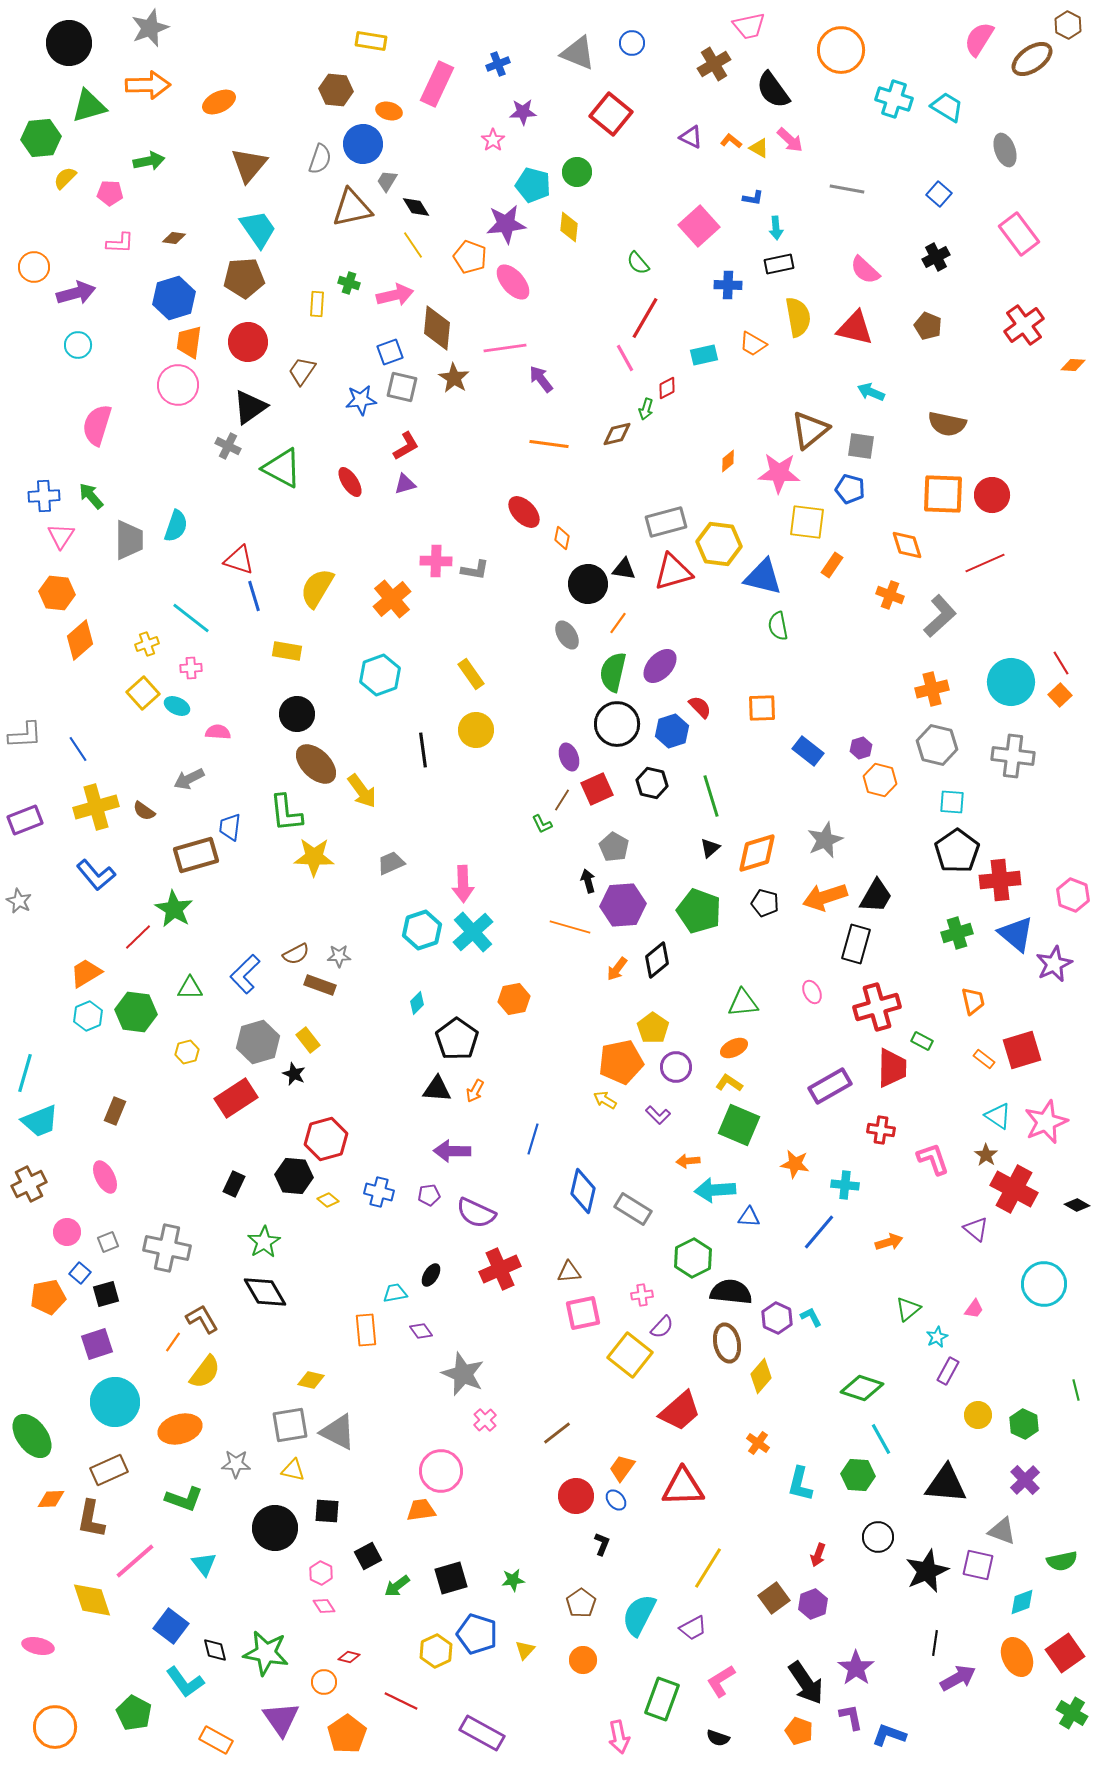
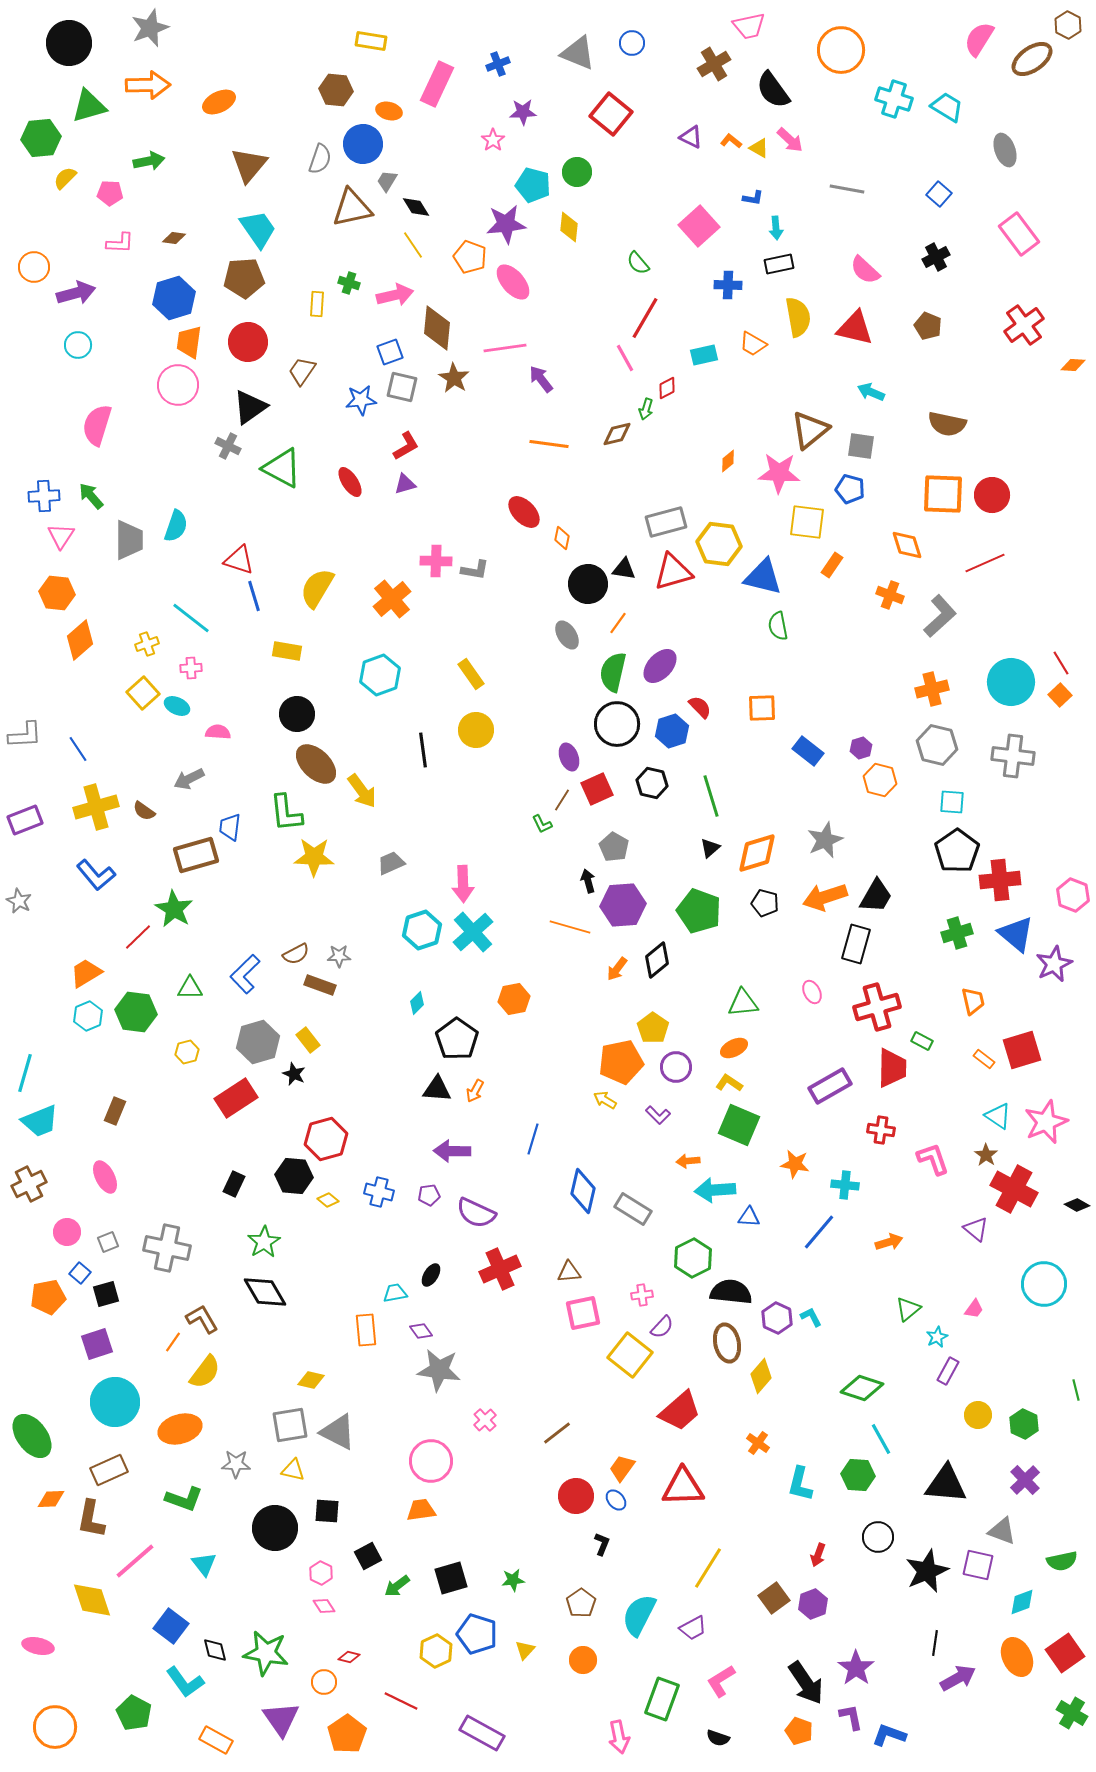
gray star at (463, 1374): moved 24 px left, 4 px up; rotated 15 degrees counterclockwise
pink circle at (441, 1471): moved 10 px left, 10 px up
